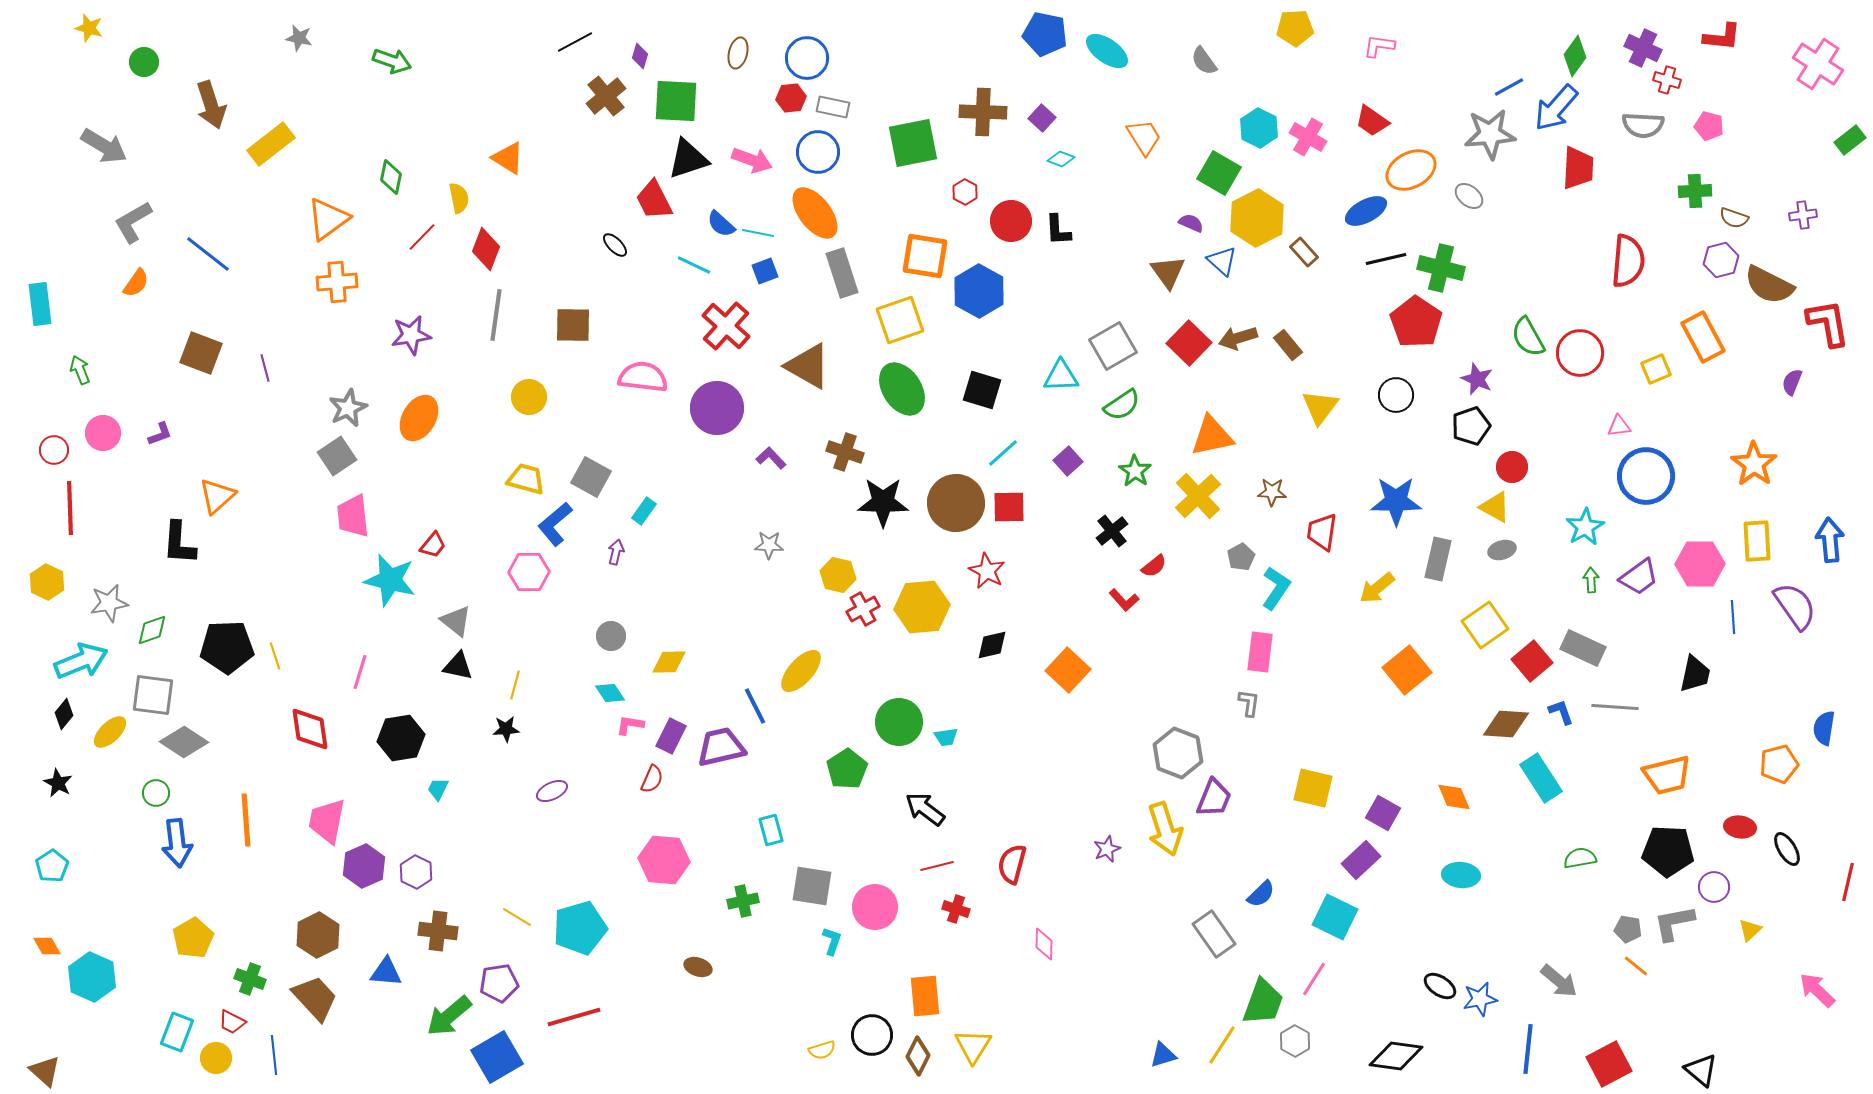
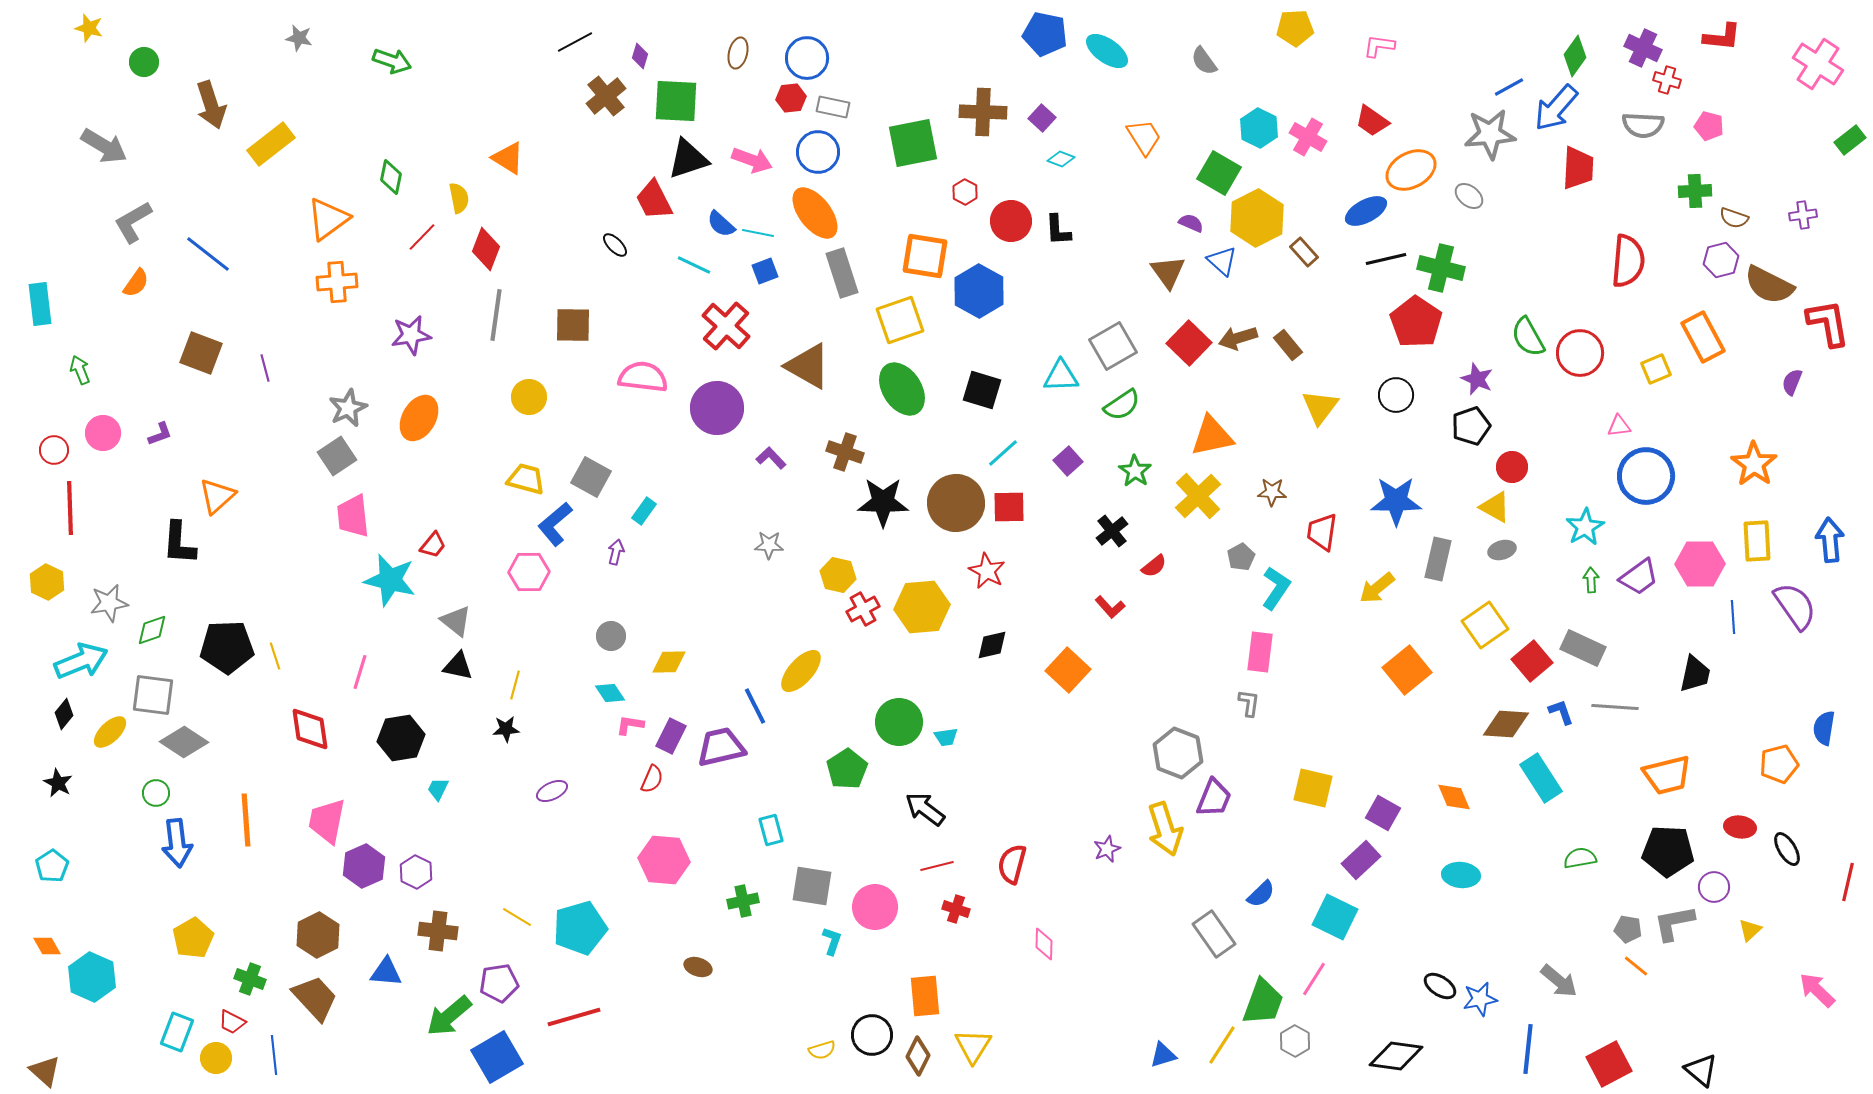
red L-shape at (1124, 600): moved 14 px left, 7 px down
